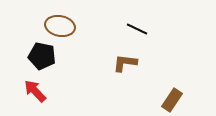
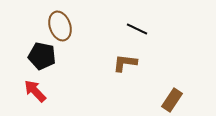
brown ellipse: rotated 60 degrees clockwise
